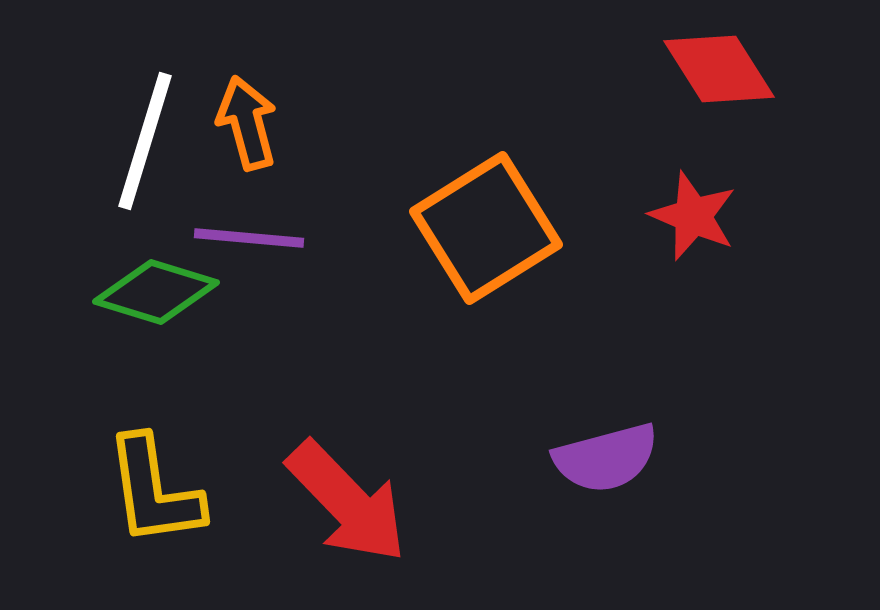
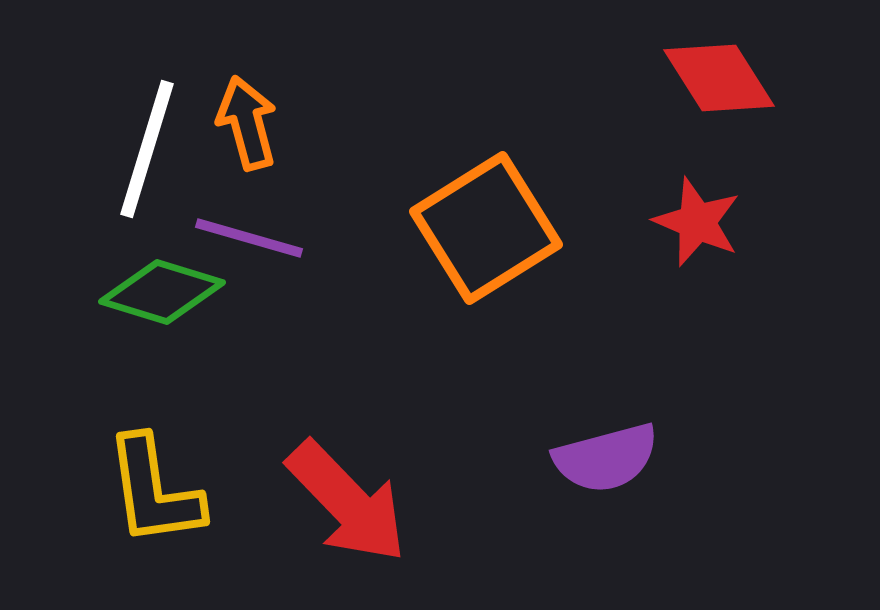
red diamond: moved 9 px down
white line: moved 2 px right, 8 px down
red star: moved 4 px right, 6 px down
purple line: rotated 11 degrees clockwise
green diamond: moved 6 px right
